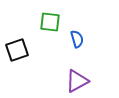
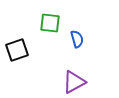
green square: moved 1 px down
purple triangle: moved 3 px left, 1 px down
